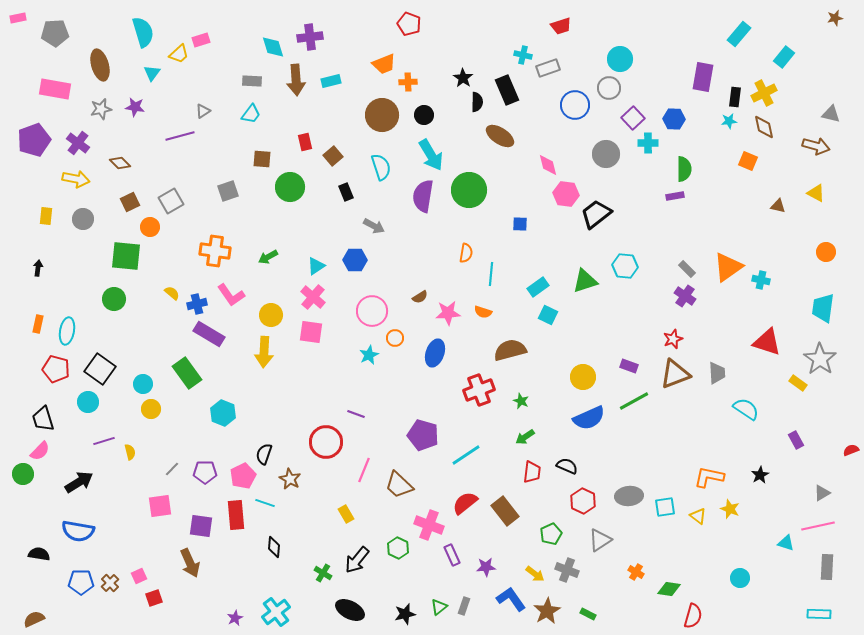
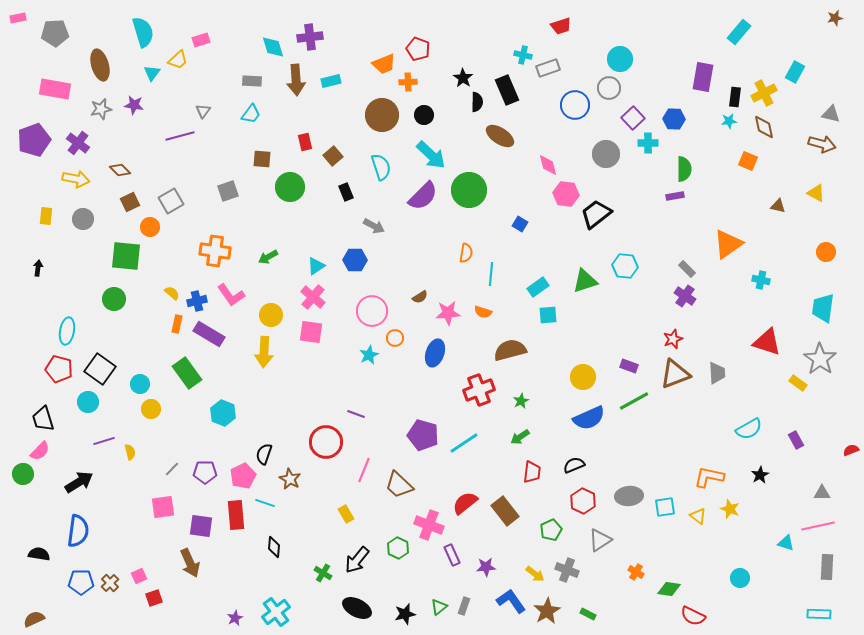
red pentagon at (409, 24): moved 9 px right, 25 px down
cyan rectangle at (739, 34): moved 2 px up
yellow trapezoid at (179, 54): moved 1 px left, 6 px down
cyan rectangle at (784, 57): moved 11 px right, 15 px down; rotated 10 degrees counterclockwise
purple star at (135, 107): moved 1 px left, 2 px up
gray triangle at (203, 111): rotated 21 degrees counterclockwise
brown arrow at (816, 146): moved 6 px right, 2 px up
cyan arrow at (431, 155): rotated 16 degrees counterclockwise
brown diamond at (120, 163): moved 7 px down
purple semicircle at (423, 196): rotated 144 degrees counterclockwise
blue square at (520, 224): rotated 28 degrees clockwise
orange triangle at (728, 267): moved 23 px up
blue cross at (197, 304): moved 3 px up
cyan square at (548, 315): rotated 30 degrees counterclockwise
orange rectangle at (38, 324): moved 139 px right
red pentagon at (56, 369): moved 3 px right
cyan circle at (143, 384): moved 3 px left
green star at (521, 401): rotated 21 degrees clockwise
cyan semicircle at (746, 409): moved 3 px right, 20 px down; rotated 116 degrees clockwise
green arrow at (525, 437): moved 5 px left
cyan line at (466, 455): moved 2 px left, 12 px up
black semicircle at (567, 466): moved 7 px right, 1 px up; rotated 45 degrees counterclockwise
gray triangle at (822, 493): rotated 30 degrees clockwise
pink square at (160, 506): moved 3 px right, 1 px down
blue semicircle at (78, 531): rotated 92 degrees counterclockwise
green pentagon at (551, 534): moved 4 px up
blue L-shape at (511, 599): moved 2 px down
black ellipse at (350, 610): moved 7 px right, 2 px up
red semicircle at (693, 616): rotated 100 degrees clockwise
